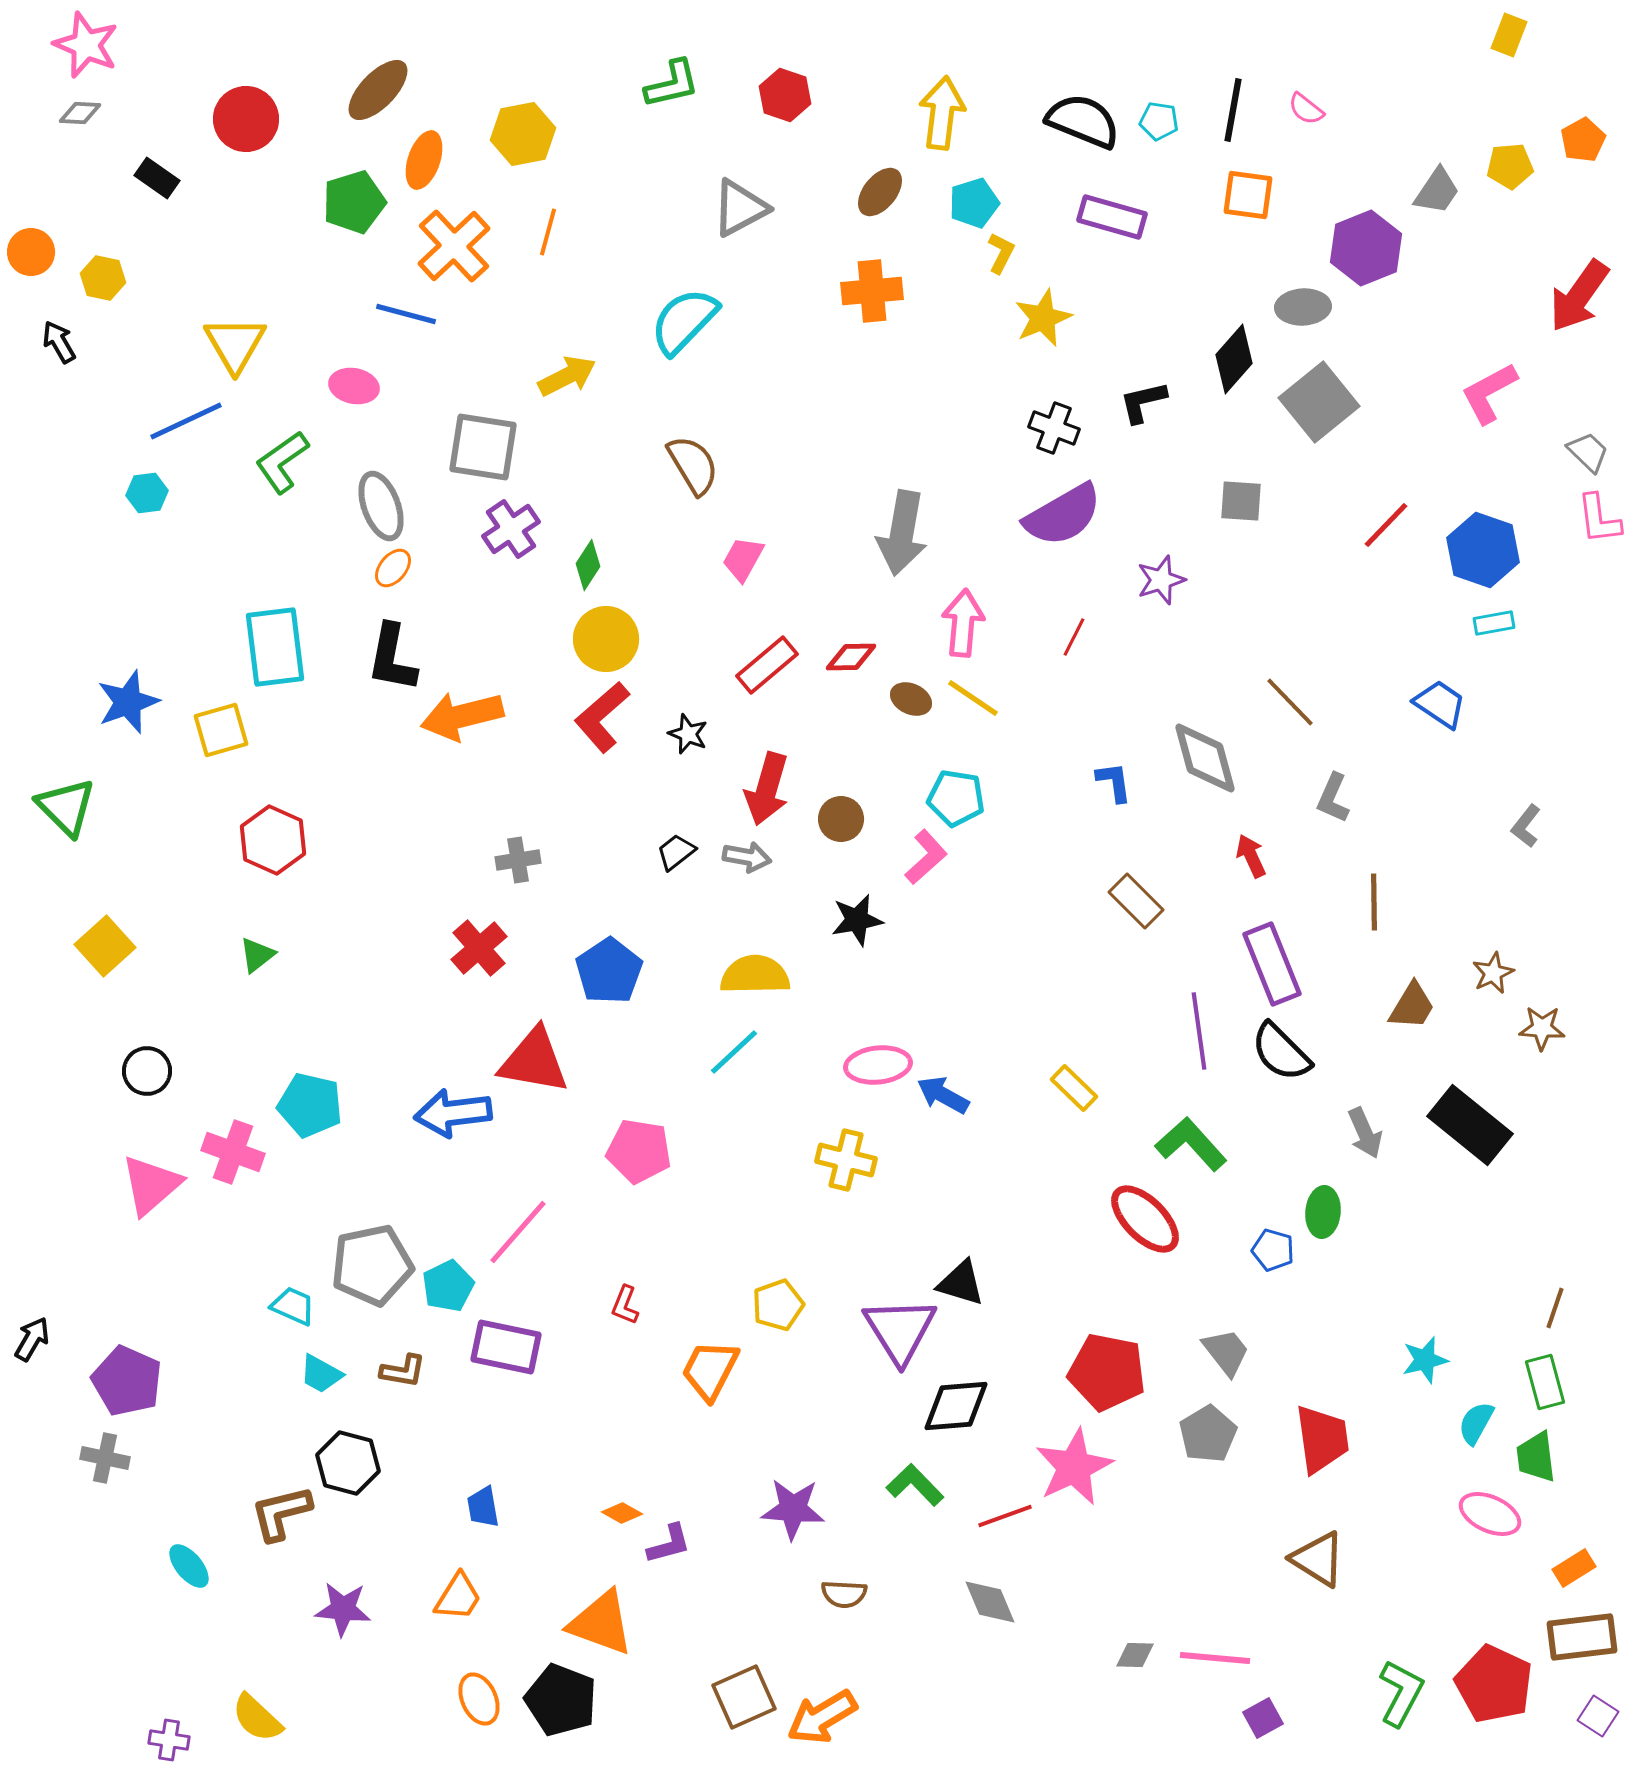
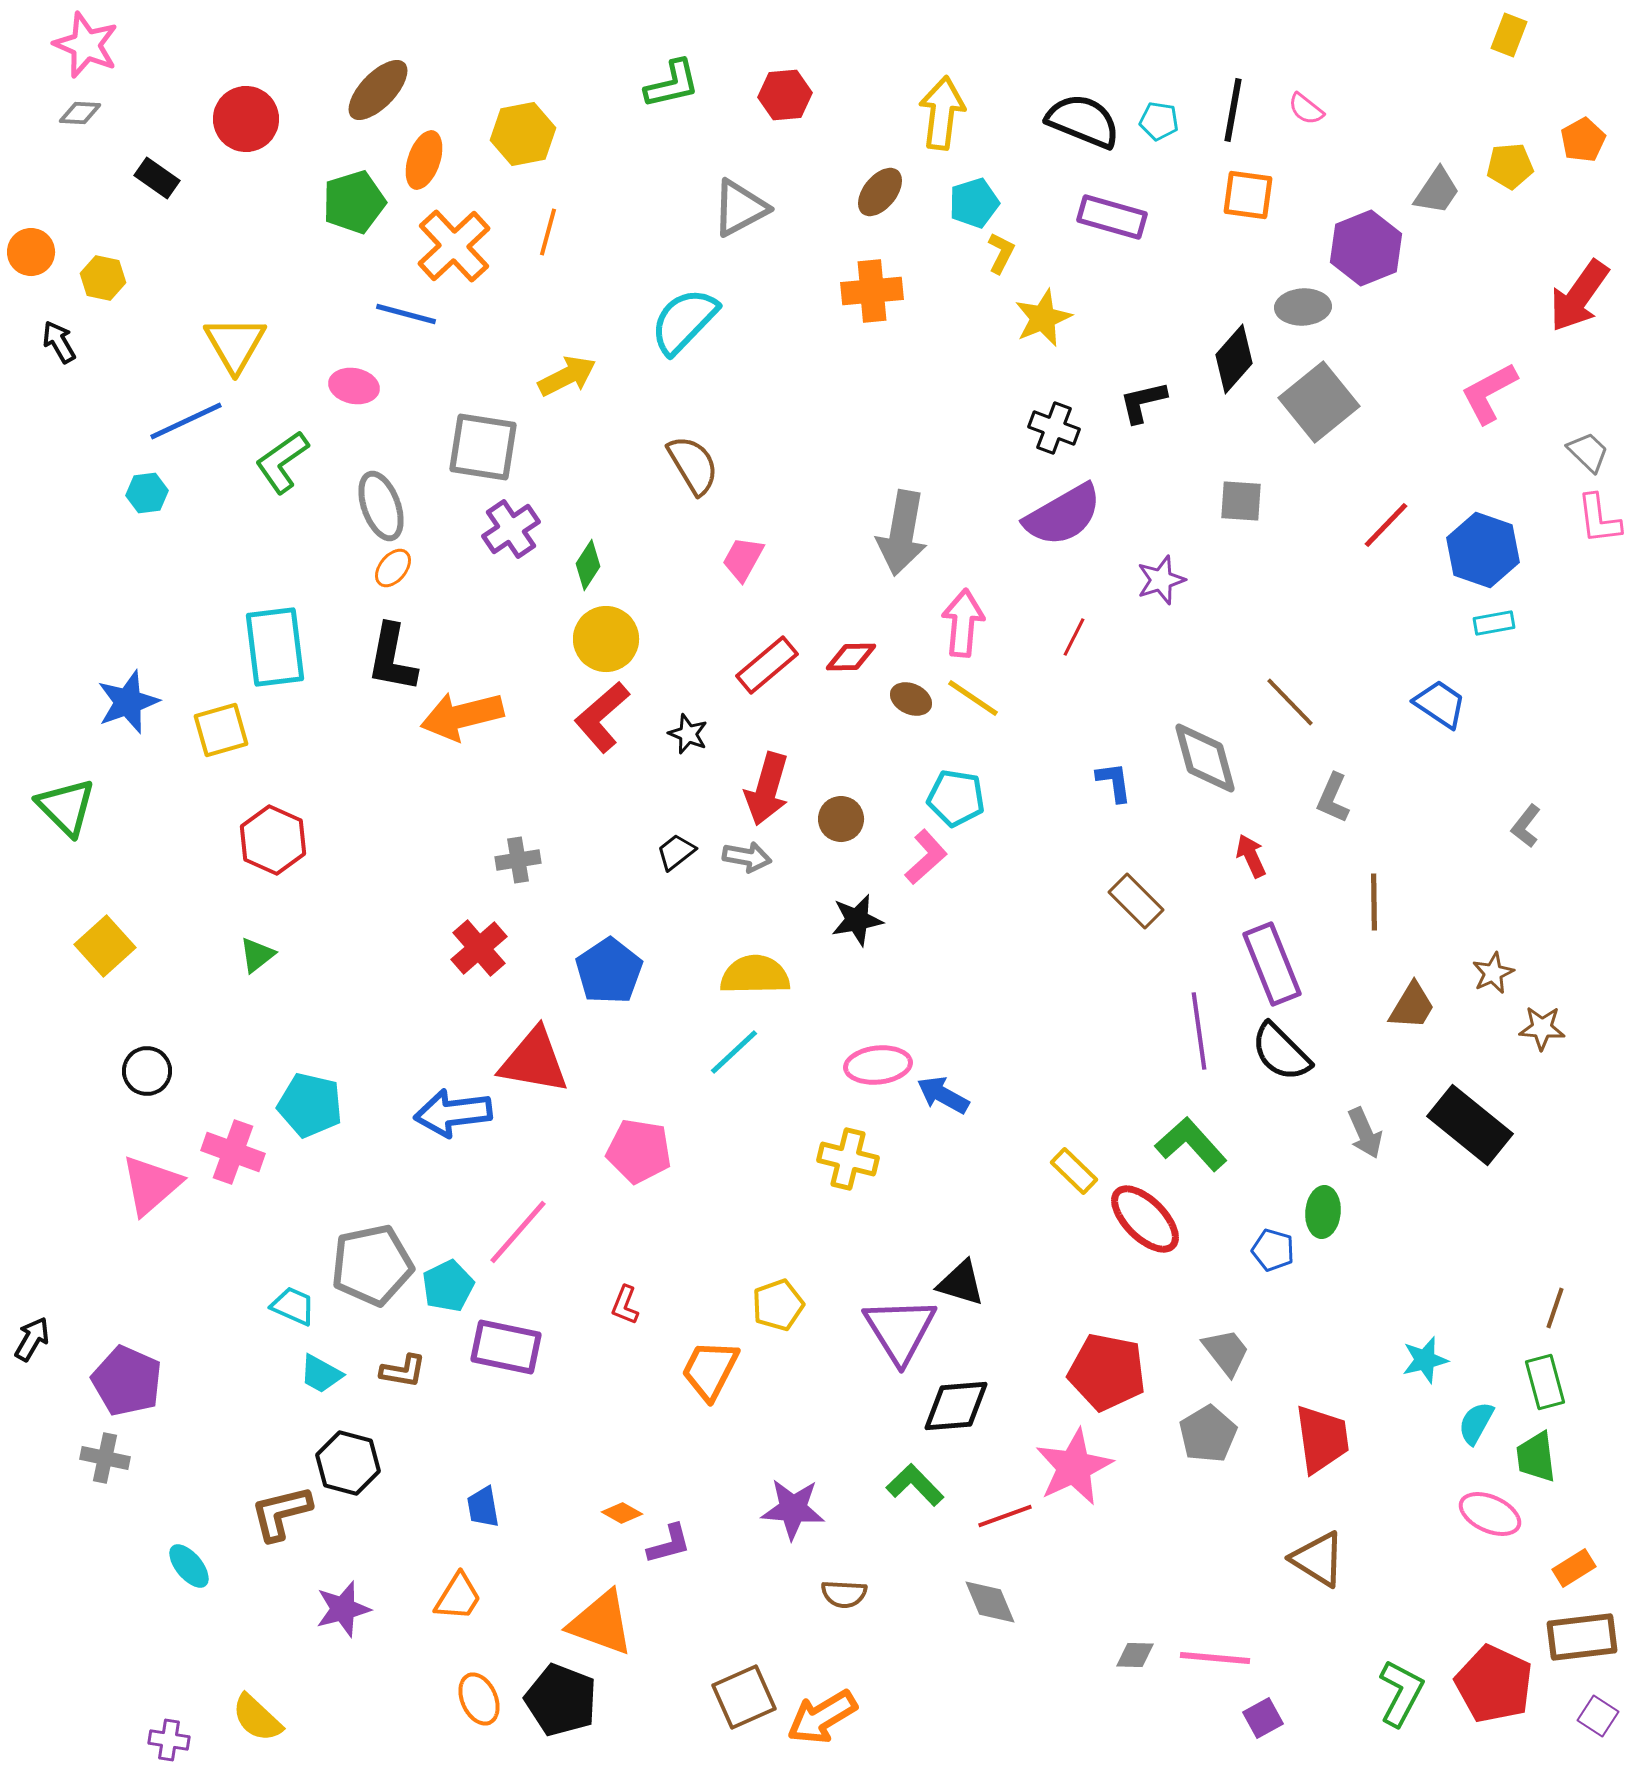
red hexagon at (785, 95): rotated 24 degrees counterclockwise
yellow rectangle at (1074, 1088): moved 83 px down
yellow cross at (846, 1160): moved 2 px right, 1 px up
purple star at (343, 1609): rotated 20 degrees counterclockwise
